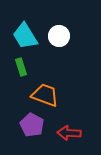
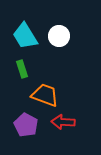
green rectangle: moved 1 px right, 2 px down
purple pentagon: moved 6 px left
red arrow: moved 6 px left, 11 px up
